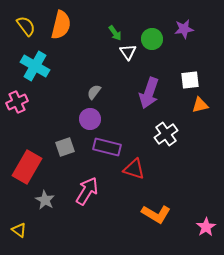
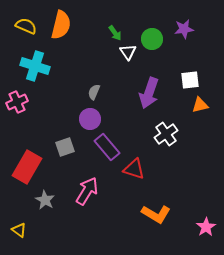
yellow semicircle: rotated 30 degrees counterclockwise
cyan cross: rotated 12 degrees counterclockwise
gray semicircle: rotated 14 degrees counterclockwise
purple rectangle: rotated 36 degrees clockwise
